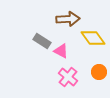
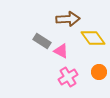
pink cross: rotated 18 degrees clockwise
